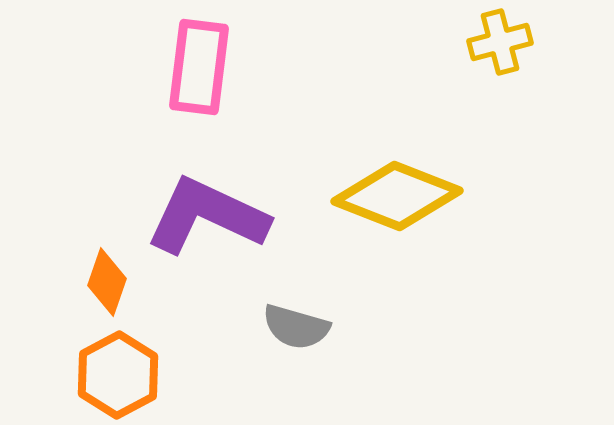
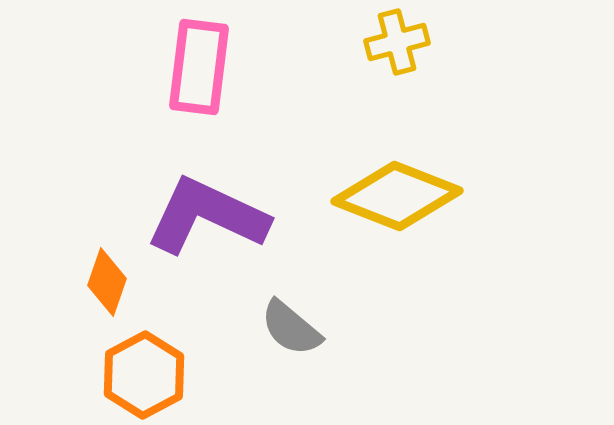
yellow cross: moved 103 px left
gray semicircle: moved 5 px left, 1 px down; rotated 24 degrees clockwise
orange hexagon: moved 26 px right
